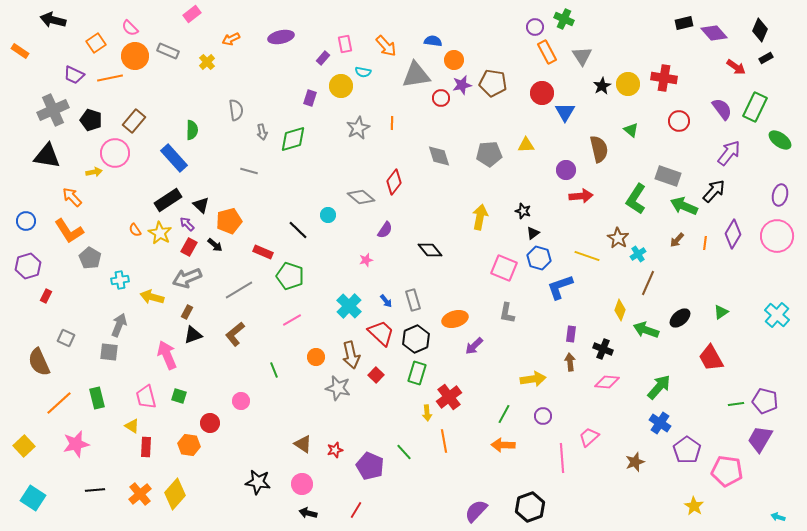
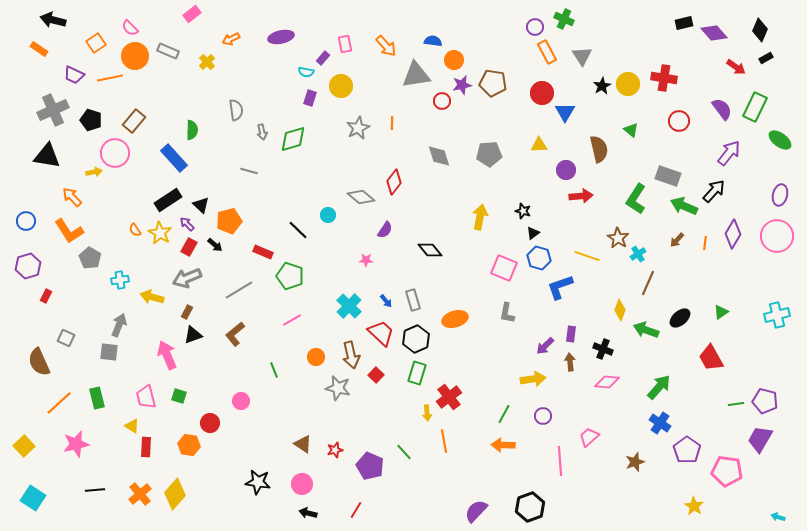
orange rectangle at (20, 51): moved 19 px right, 2 px up
cyan semicircle at (363, 72): moved 57 px left
red circle at (441, 98): moved 1 px right, 3 px down
yellow triangle at (526, 145): moved 13 px right
pink star at (366, 260): rotated 16 degrees clockwise
cyan cross at (777, 315): rotated 35 degrees clockwise
purple arrow at (474, 346): moved 71 px right
pink line at (562, 458): moved 2 px left, 3 px down
